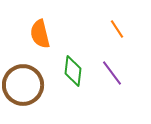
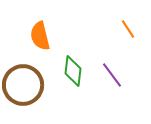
orange line: moved 11 px right
orange semicircle: moved 2 px down
purple line: moved 2 px down
